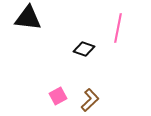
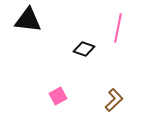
black triangle: moved 2 px down
brown L-shape: moved 24 px right
